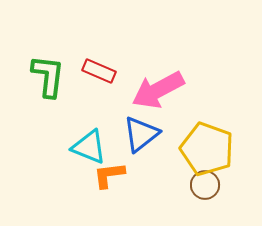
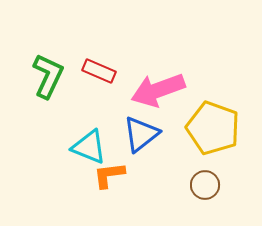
green L-shape: rotated 18 degrees clockwise
pink arrow: rotated 8 degrees clockwise
yellow pentagon: moved 6 px right, 21 px up
